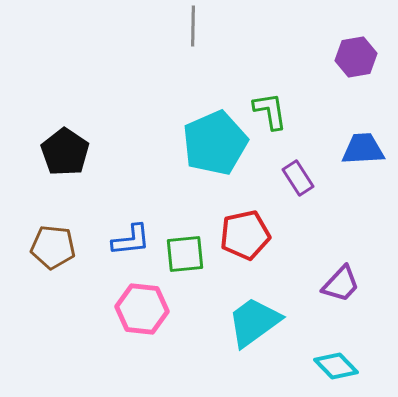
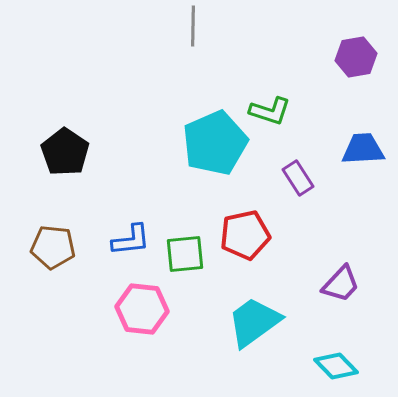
green L-shape: rotated 117 degrees clockwise
